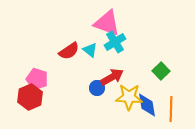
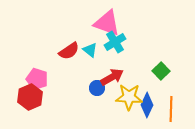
blue diamond: rotated 35 degrees clockwise
